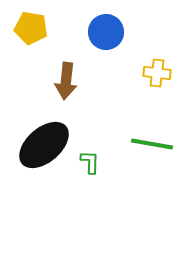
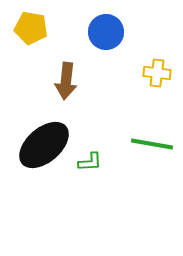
green L-shape: rotated 85 degrees clockwise
